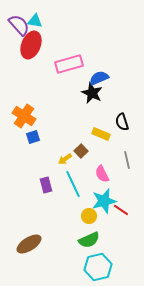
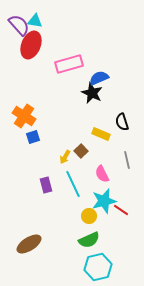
yellow arrow: moved 2 px up; rotated 24 degrees counterclockwise
